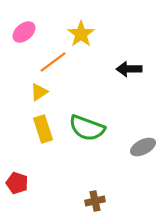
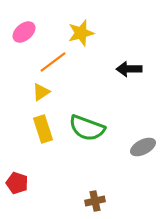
yellow star: moved 1 px up; rotated 20 degrees clockwise
yellow triangle: moved 2 px right
